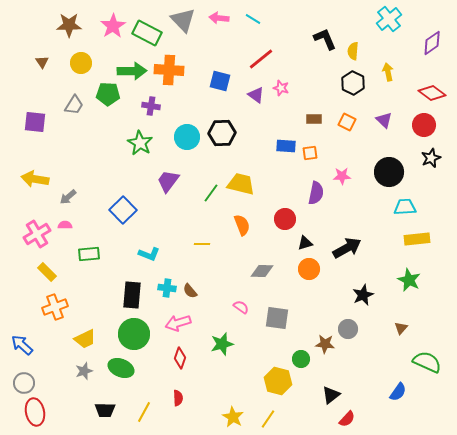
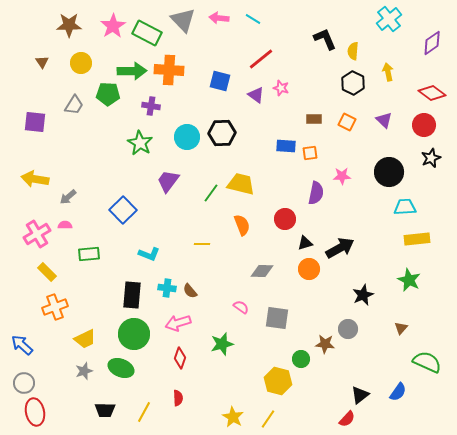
black arrow at (347, 248): moved 7 px left
black triangle at (331, 395): moved 29 px right
